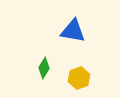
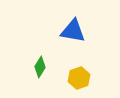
green diamond: moved 4 px left, 1 px up
